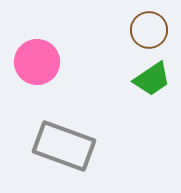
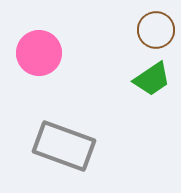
brown circle: moved 7 px right
pink circle: moved 2 px right, 9 px up
